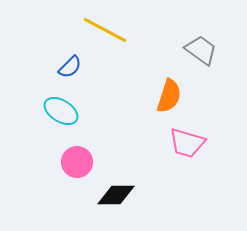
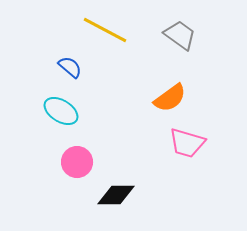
gray trapezoid: moved 21 px left, 15 px up
blue semicircle: rotated 95 degrees counterclockwise
orange semicircle: moved 1 px right, 2 px down; rotated 36 degrees clockwise
